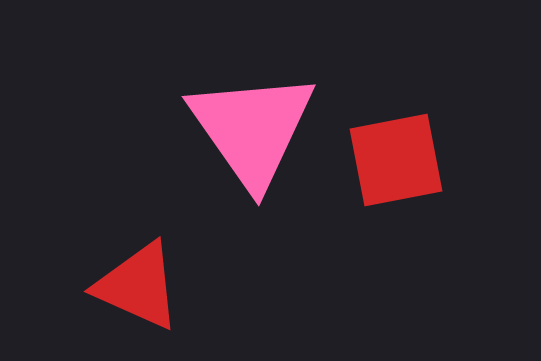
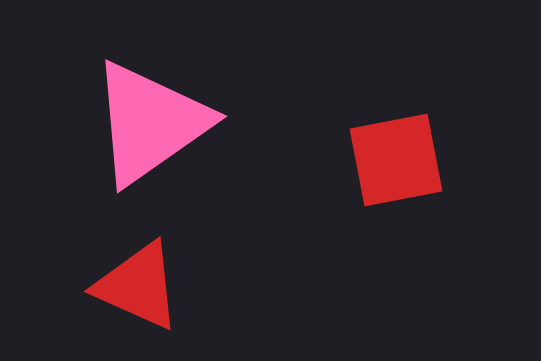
pink triangle: moved 102 px left, 6 px up; rotated 30 degrees clockwise
